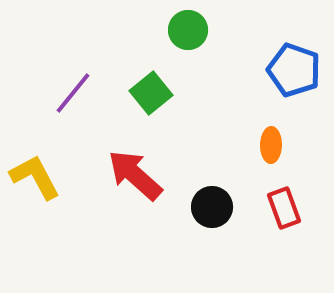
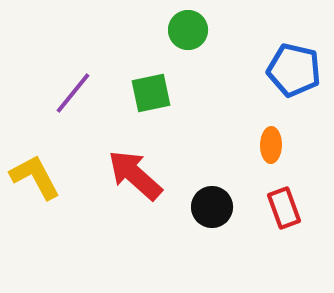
blue pentagon: rotated 6 degrees counterclockwise
green square: rotated 27 degrees clockwise
